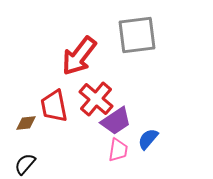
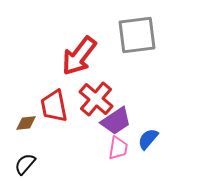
pink trapezoid: moved 2 px up
